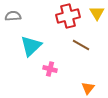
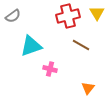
gray semicircle: rotated 147 degrees clockwise
cyan triangle: rotated 25 degrees clockwise
